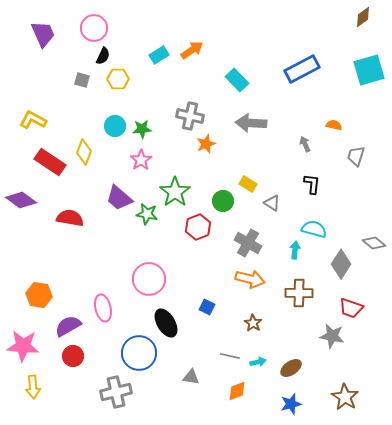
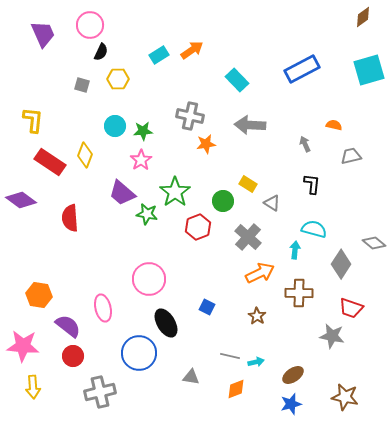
pink circle at (94, 28): moved 4 px left, 3 px up
black semicircle at (103, 56): moved 2 px left, 4 px up
gray square at (82, 80): moved 5 px down
yellow L-shape at (33, 120): rotated 68 degrees clockwise
gray arrow at (251, 123): moved 1 px left, 2 px down
green star at (142, 129): moved 1 px right, 2 px down
orange star at (206, 144): rotated 12 degrees clockwise
yellow diamond at (84, 152): moved 1 px right, 3 px down
gray trapezoid at (356, 156): moved 5 px left; rotated 60 degrees clockwise
purple trapezoid at (119, 198): moved 3 px right, 5 px up
red semicircle at (70, 218): rotated 104 degrees counterclockwise
gray cross at (248, 243): moved 6 px up; rotated 12 degrees clockwise
orange arrow at (250, 279): moved 10 px right, 6 px up; rotated 40 degrees counterclockwise
brown star at (253, 323): moved 4 px right, 7 px up
purple semicircle at (68, 326): rotated 68 degrees clockwise
cyan arrow at (258, 362): moved 2 px left
brown ellipse at (291, 368): moved 2 px right, 7 px down
orange diamond at (237, 391): moved 1 px left, 2 px up
gray cross at (116, 392): moved 16 px left
brown star at (345, 397): rotated 20 degrees counterclockwise
